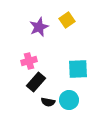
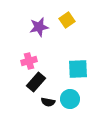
purple star: rotated 12 degrees clockwise
cyan circle: moved 1 px right, 1 px up
